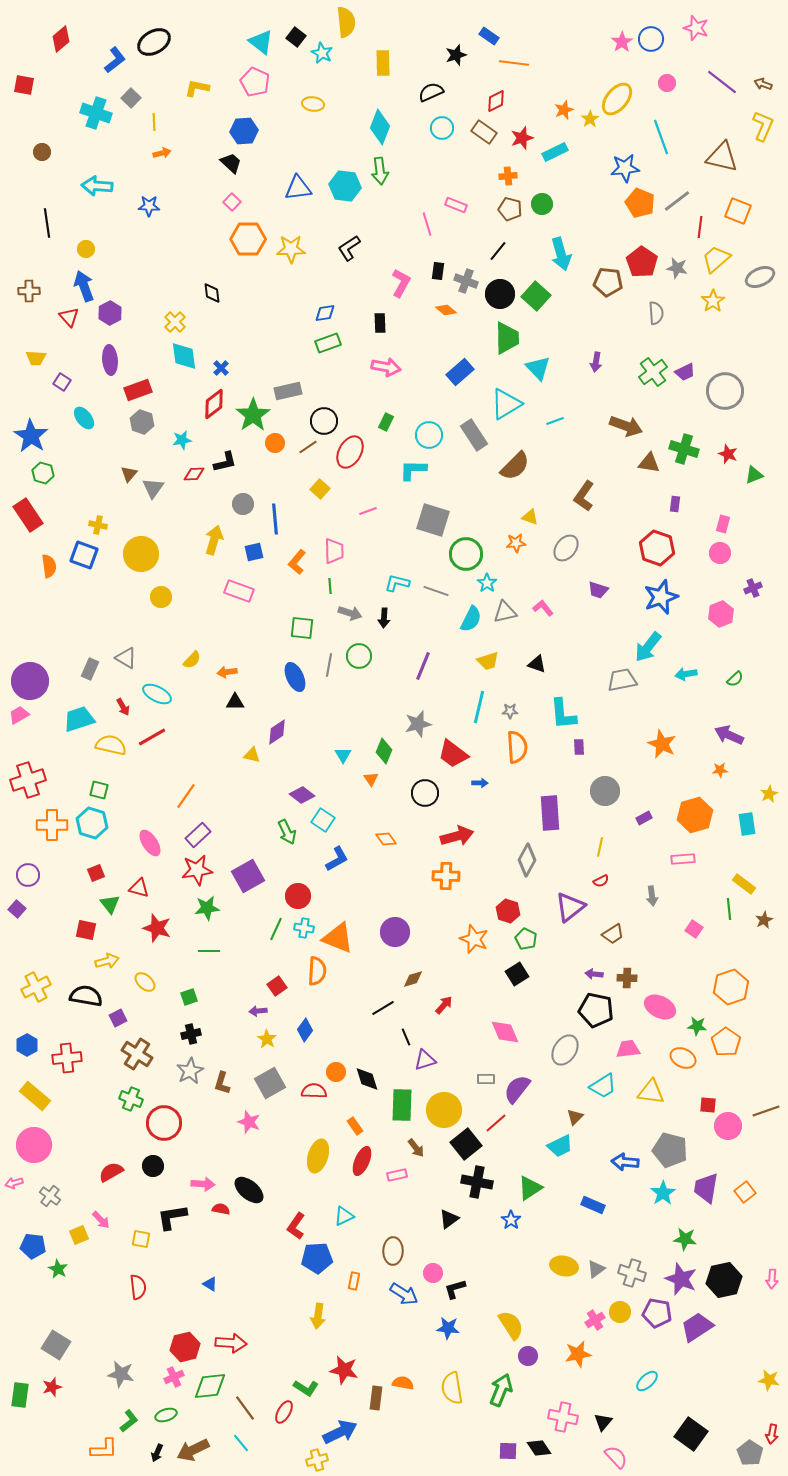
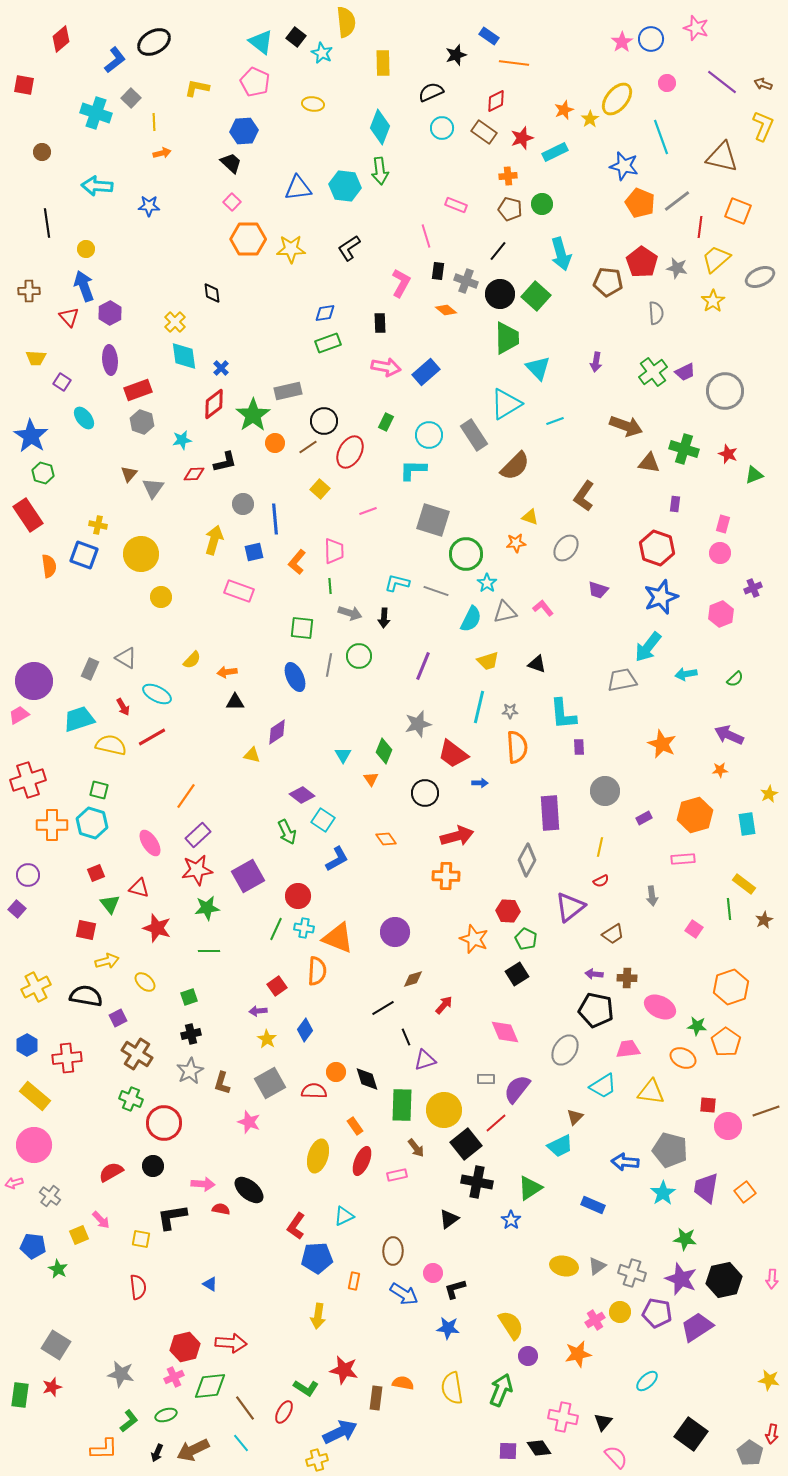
blue star at (625, 168): moved 1 px left, 2 px up; rotated 20 degrees clockwise
pink line at (427, 224): moved 1 px left, 12 px down
blue rectangle at (460, 372): moved 34 px left
purple circle at (30, 681): moved 4 px right
red hexagon at (508, 911): rotated 15 degrees counterclockwise
gray triangle at (596, 1269): moved 1 px right, 3 px up
